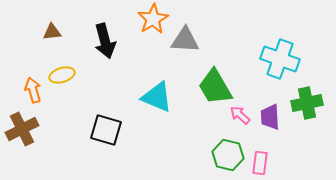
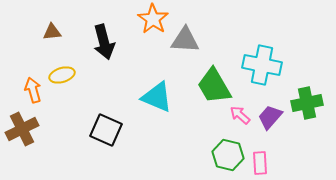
orange star: rotated 8 degrees counterclockwise
black arrow: moved 1 px left, 1 px down
cyan cross: moved 18 px left, 6 px down; rotated 9 degrees counterclockwise
green trapezoid: moved 1 px left, 1 px up
purple trapezoid: rotated 44 degrees clockwise
black square: rotated 8 degrees clockwise
pink rectangle: rotated 10 degrees counterclockwise
